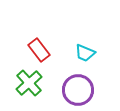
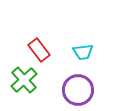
cyan trapezoid: moved 2 px left, 1 px up; rotated 30 degrees counterclockwise
green cross: moved 5 px left, 3 px up
